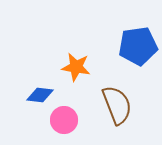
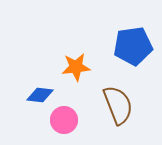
blue pentagon: moved 5 px left
orange star: rotated 16 degrees counterclockwise
brown semicircle: moved 1 px right
